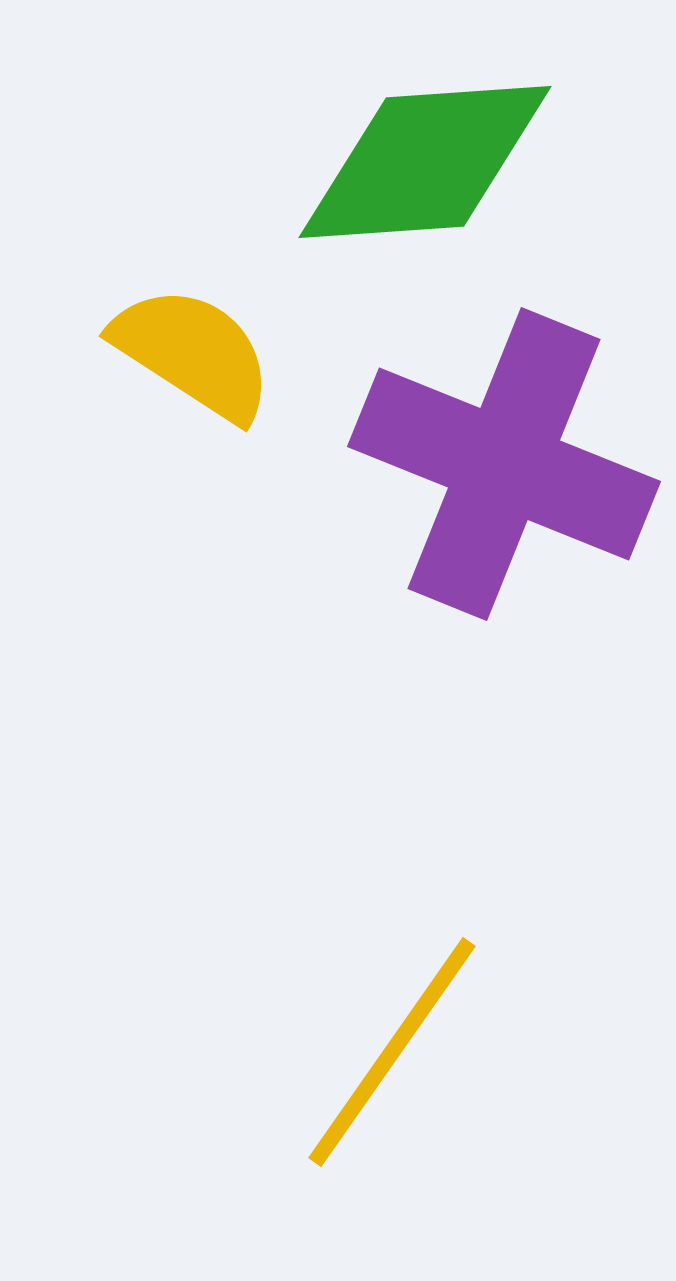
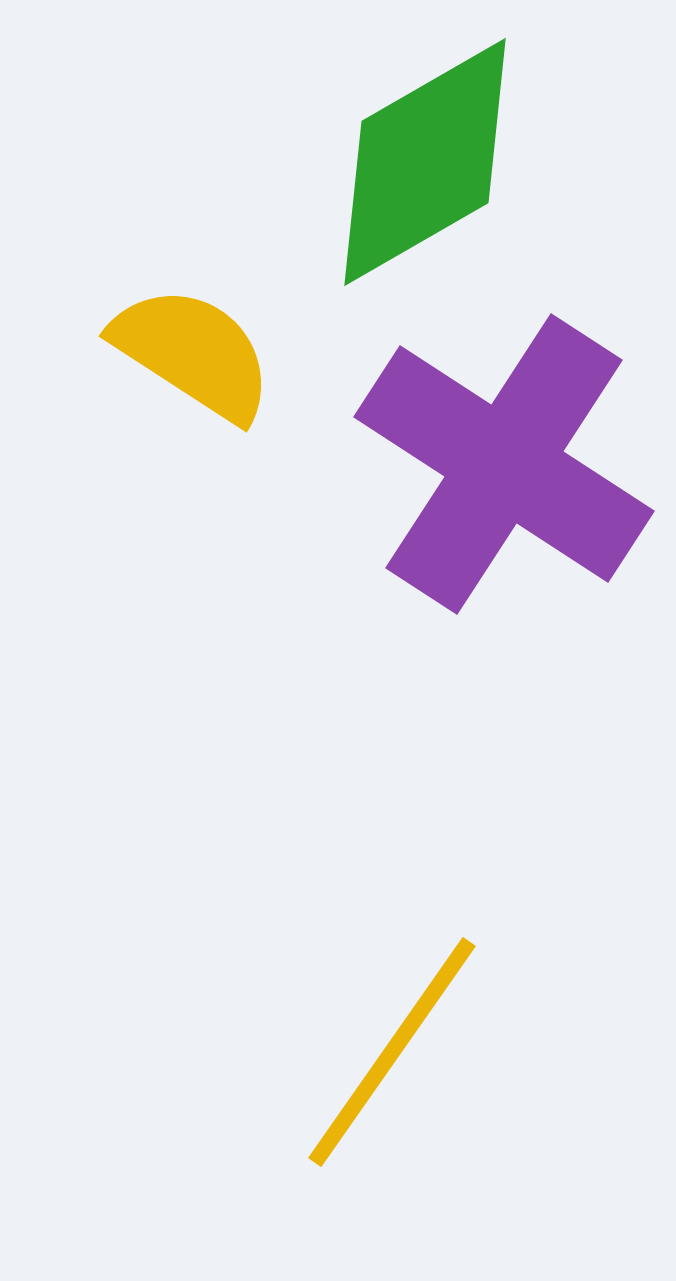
green diamond: rotated 26 degrees counterclockwise
purple cross: rotated 11 degrees clockwise
